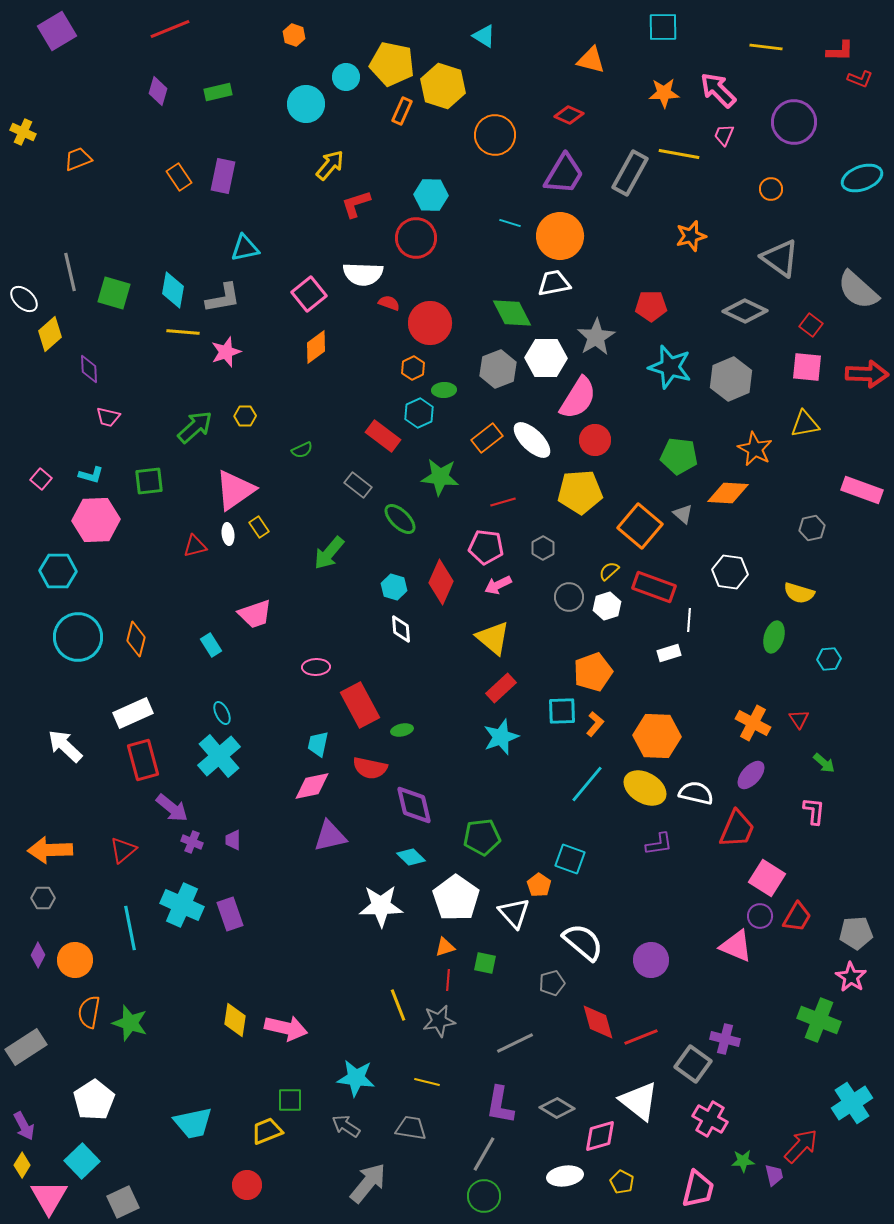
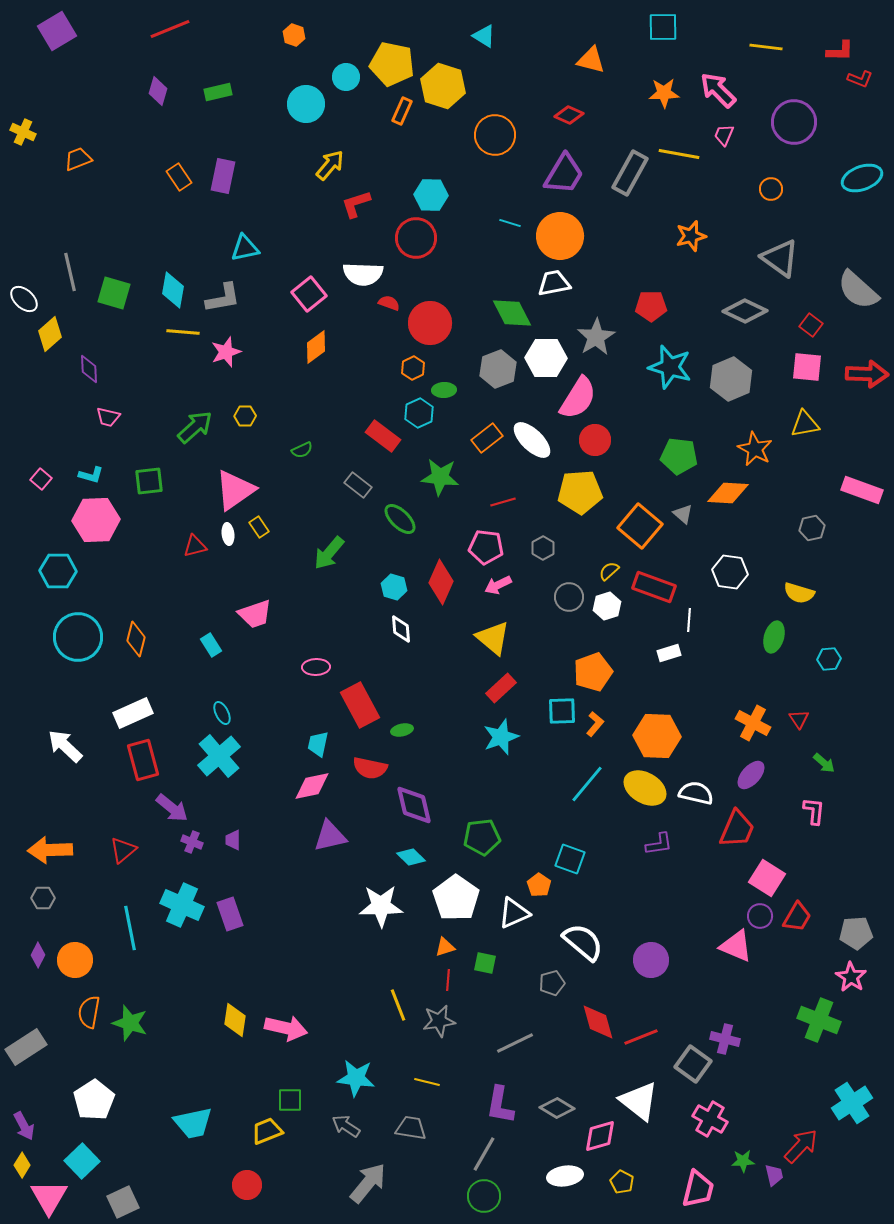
white triangle at (514, 913): rotated 48 degrees clockwise
